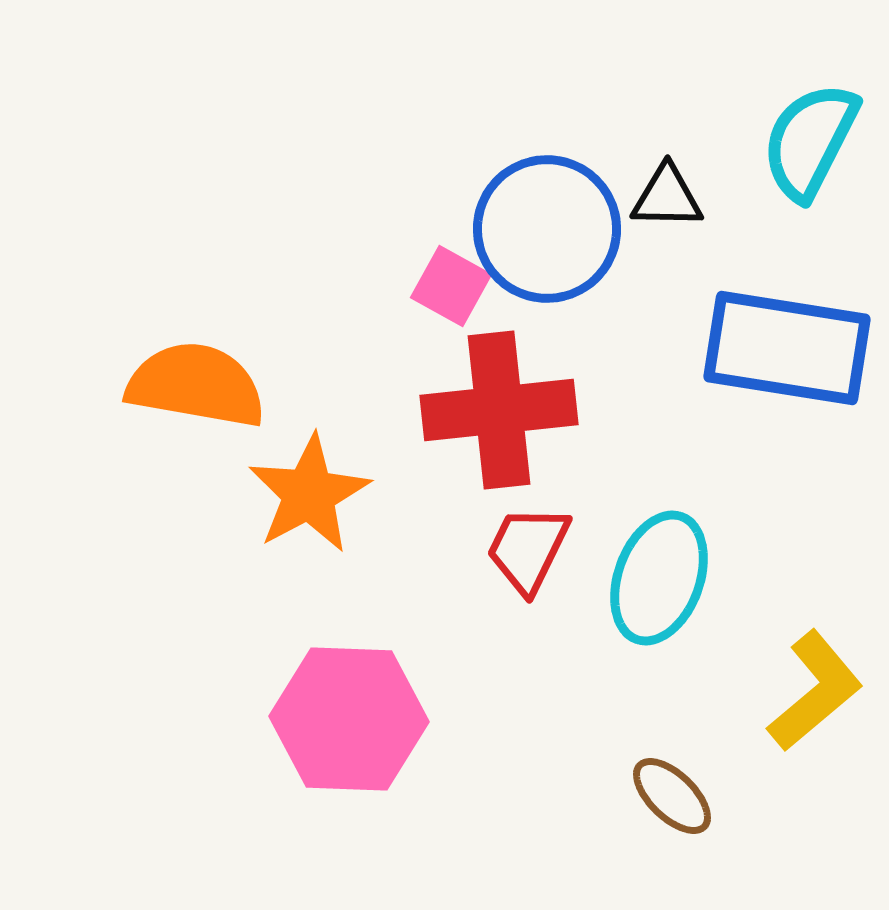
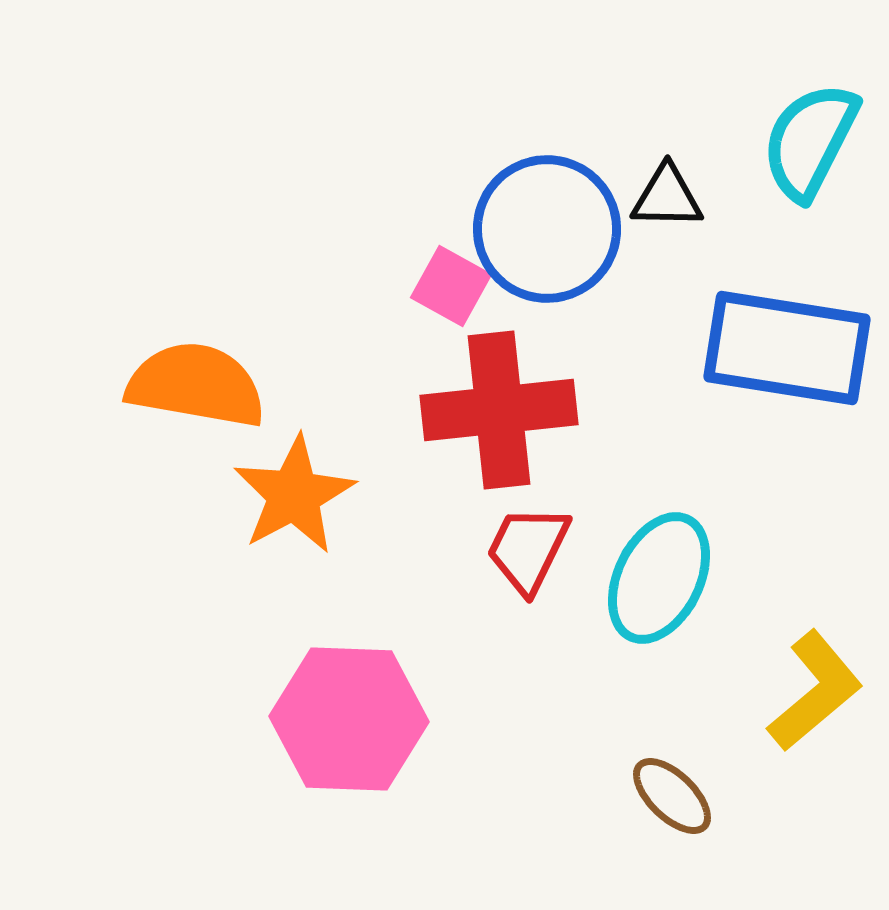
orange star: moved 15 px left, 1 px down
cyan ellipse: rotated 6 degrees clockwise
